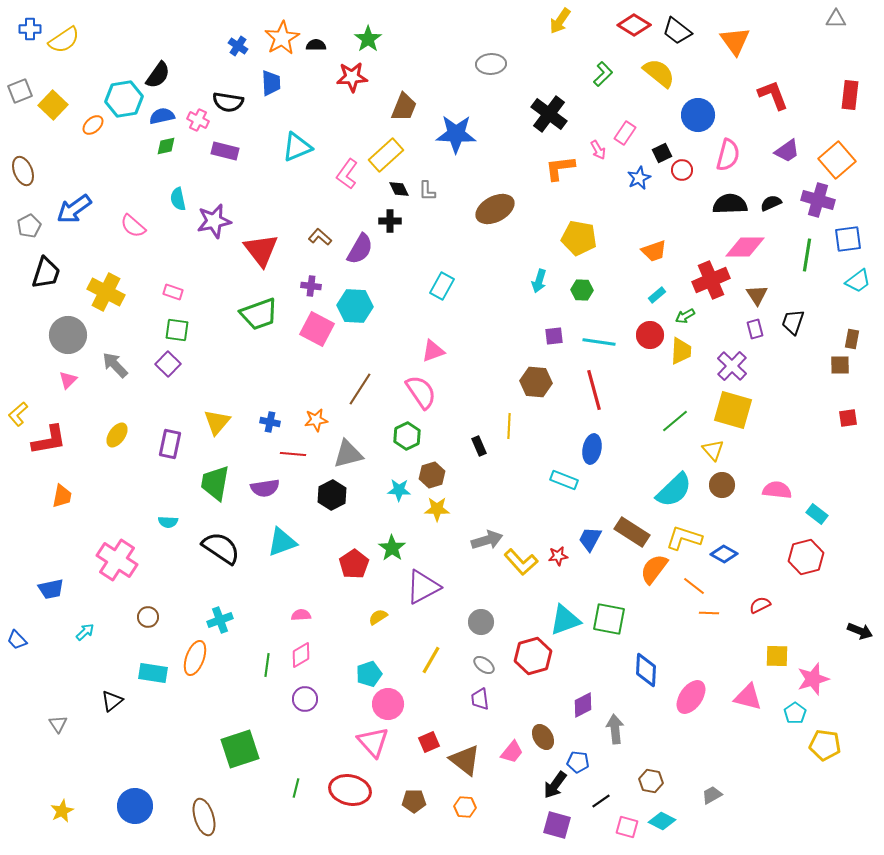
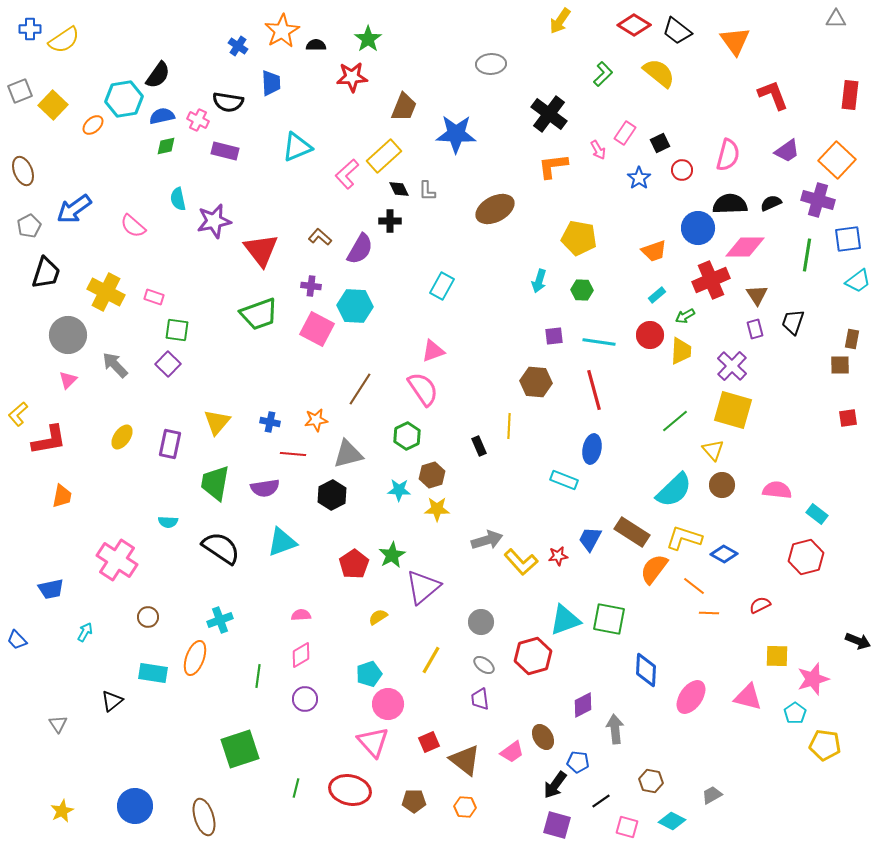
orange star at (282, 38): moved 7 px up
blue circle at (698, 115): moved 113 px down
black square at (662, 153): moved 2 px left, 10 px up
yellow rectangle at (386, 155): moved 2 px left, 1 px down
orange square at (837, 160): rotated 6 degrees counterclockwise
orange L-shape at (560, 168): moved 7 px left, 2 px up
pink L-shape at (347, 174): rotated 12 degrees clockwise
blue star at (639, 178): rotated 10 degrees counterclockwise
pink rectangle at (173, 292): moved 19 px left, 5 px down
pink semicircle at (421, 392): moved 2 px right, 3 px up
yellow ellipse at (117, 435): moved 5 px right, 2 px down
green star at (392, 548): moved 7 px down; rotated 8 degrees clockwise
purple triangle at (423, 587): rotated 12 degrees counterclockwise
black arrow at (860, 631): moved 2 px left, 10 px down
cyan arrow at (85, 632): rotated 18 degrees counterclockwise
green line at (267, 665): moved 9 px left, 11 px down
pink trapezoid at (512, 752): rotated 15 degrees clockwise
cyan diamond at (662, 821): moved 10 px right
